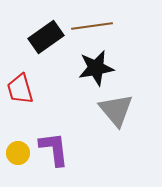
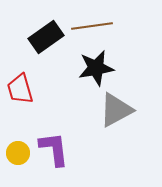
gray triangle: rotated 42 degrees clockwise
